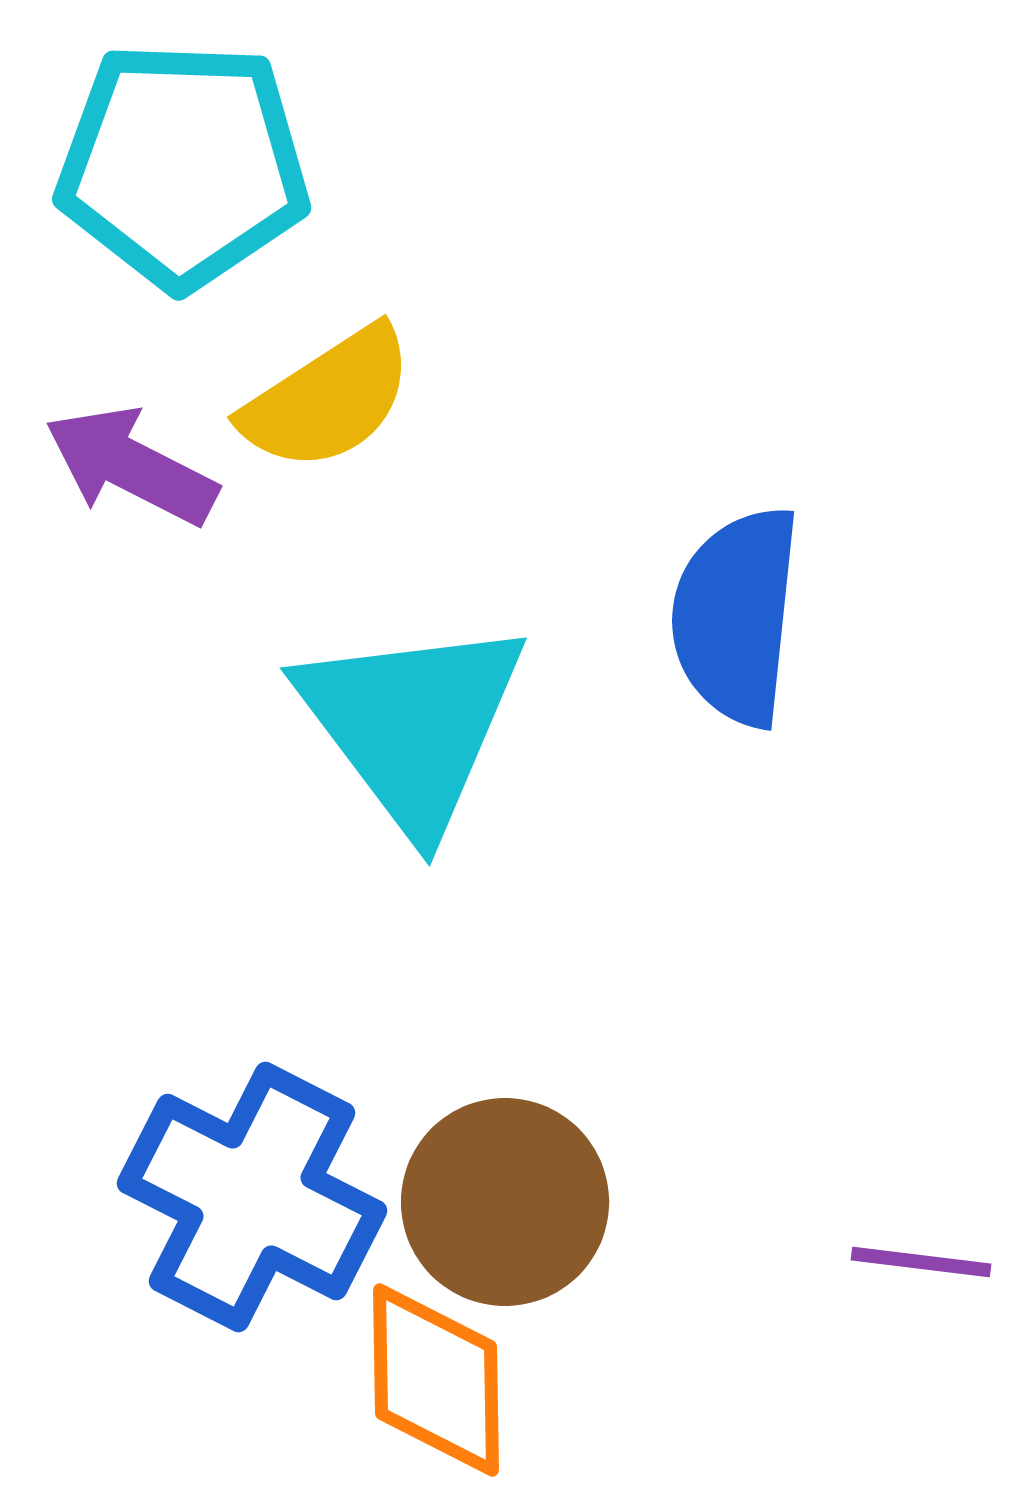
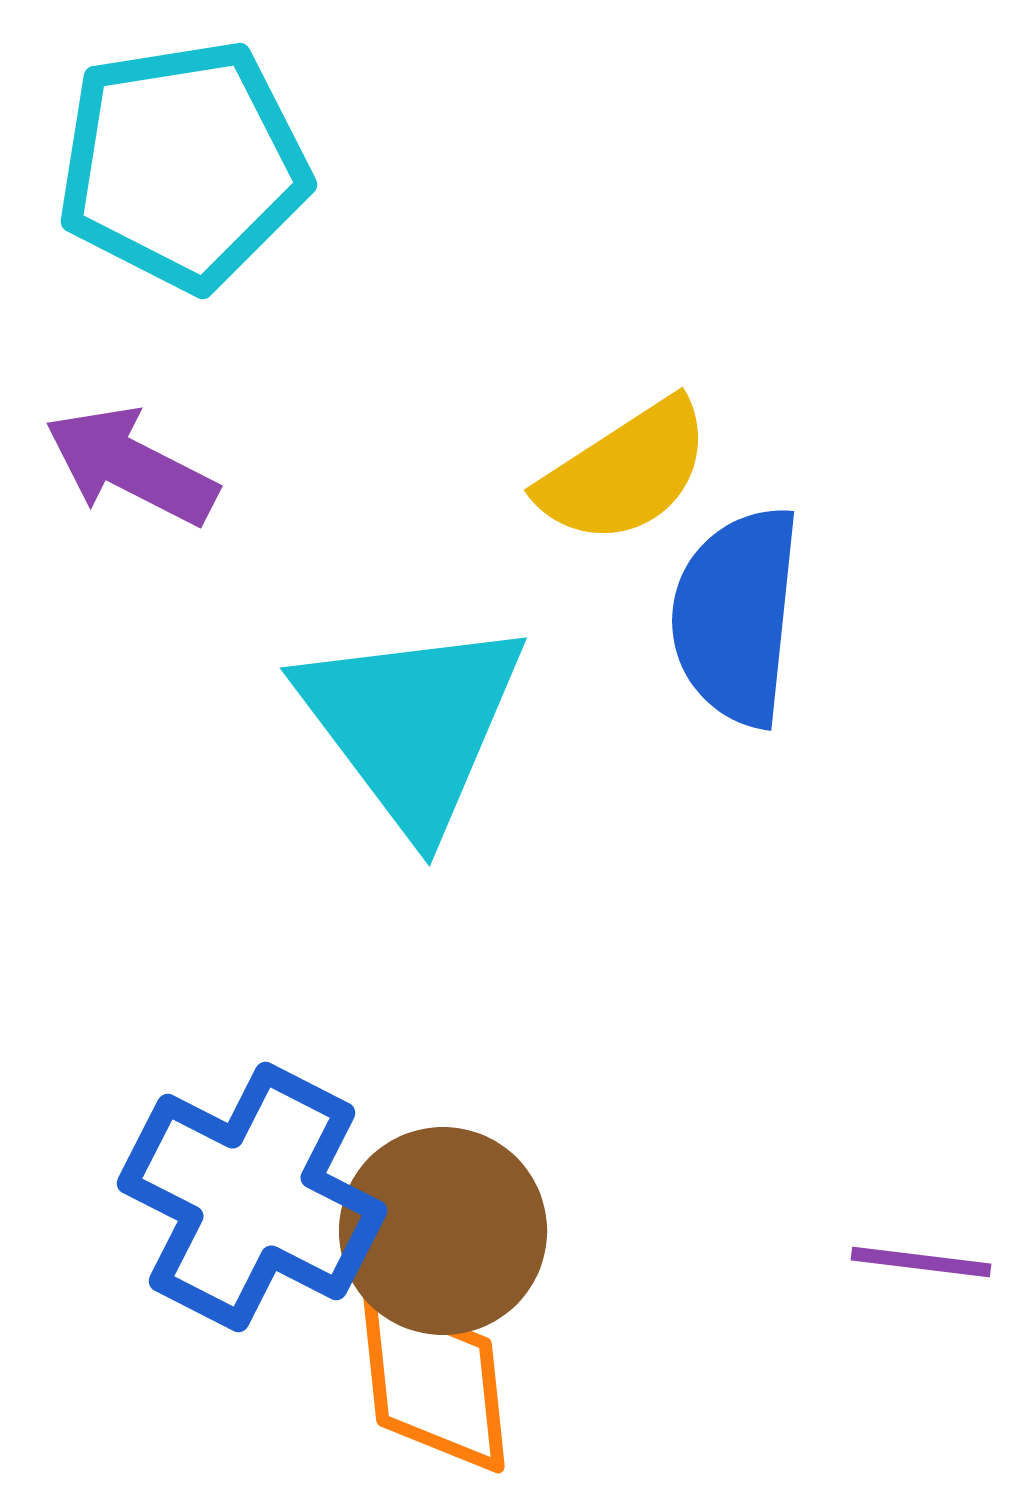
cyan pentagon: rotated 11 degrees counterclockwise
yellow semicircle: moved 297 px right, 73 px down
brown circle: moved 62 px left, 29 px down
orange diamond: moved 2 px left, 2 px down; rotated 5 degrees counterclockwise
